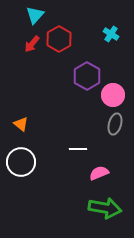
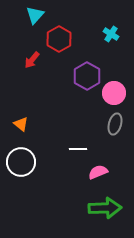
red arrow: moved 16 px down
pink circle: moved 1 px right, 2 px up
pink semicircle: moved 1 px left, 1 px up
green arrow: rotated 12 degrees counterclockwise
